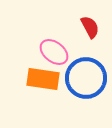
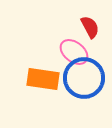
pink ellipse: moved 20 px right
blue circle: moved 2 px left
